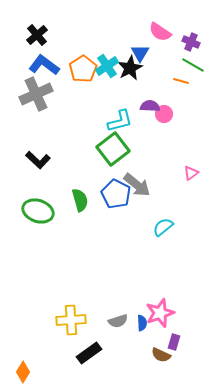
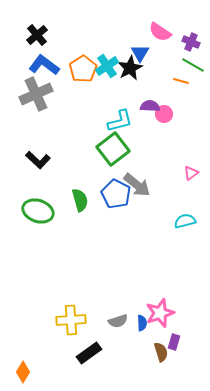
cyan semicircle: moved 22 px right, 6 px up; rotated 25 degrees clockwise
brown semicircle: moved 3 px up; rotated 132 degrees counterclockwise
